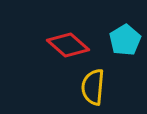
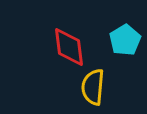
red diamond: moved 1 px right, 2 px down; rotated 42 degrees clockwise
